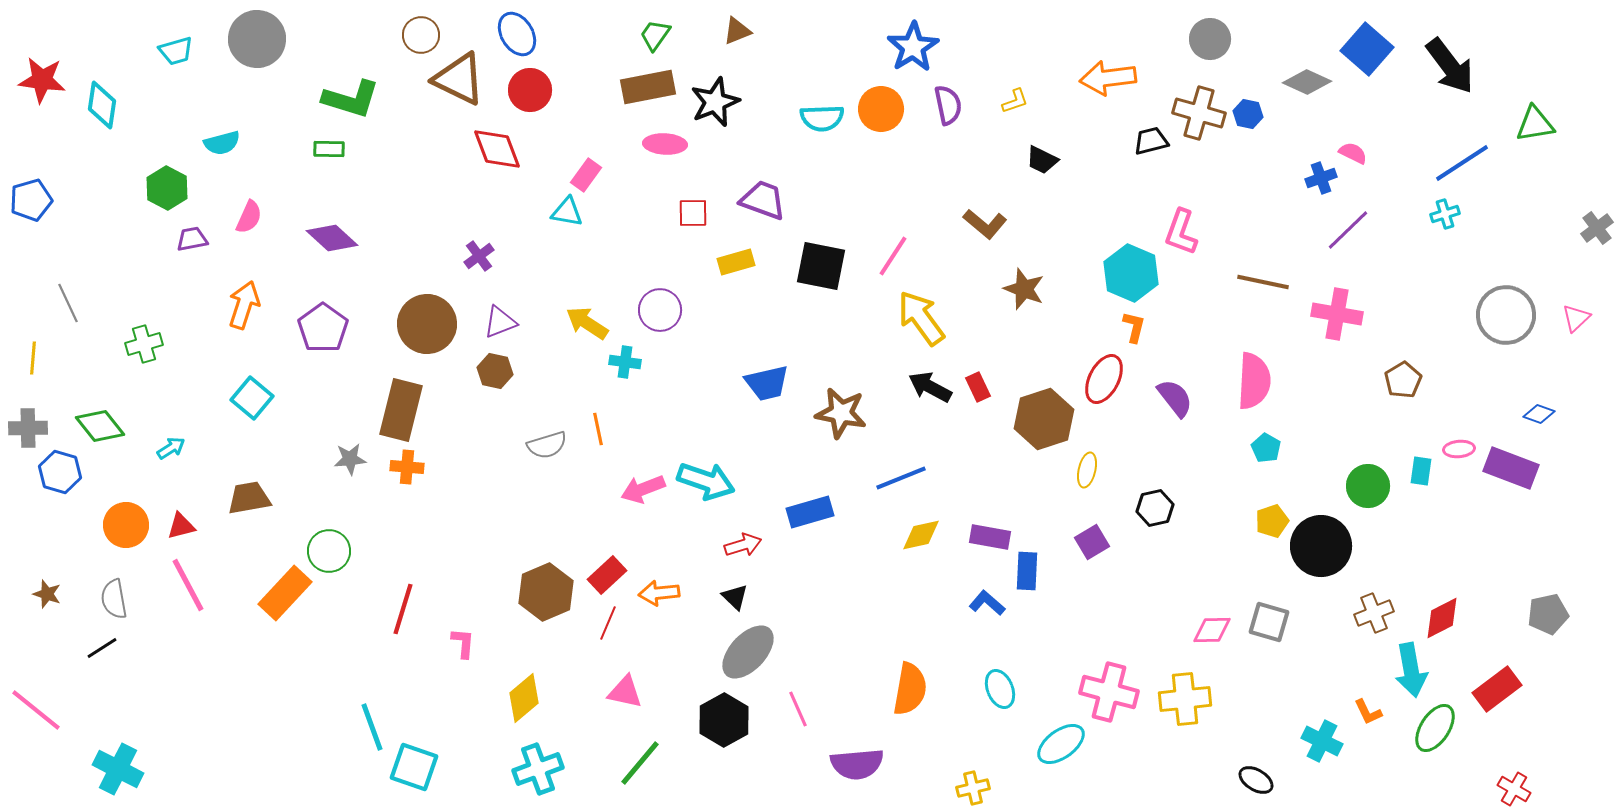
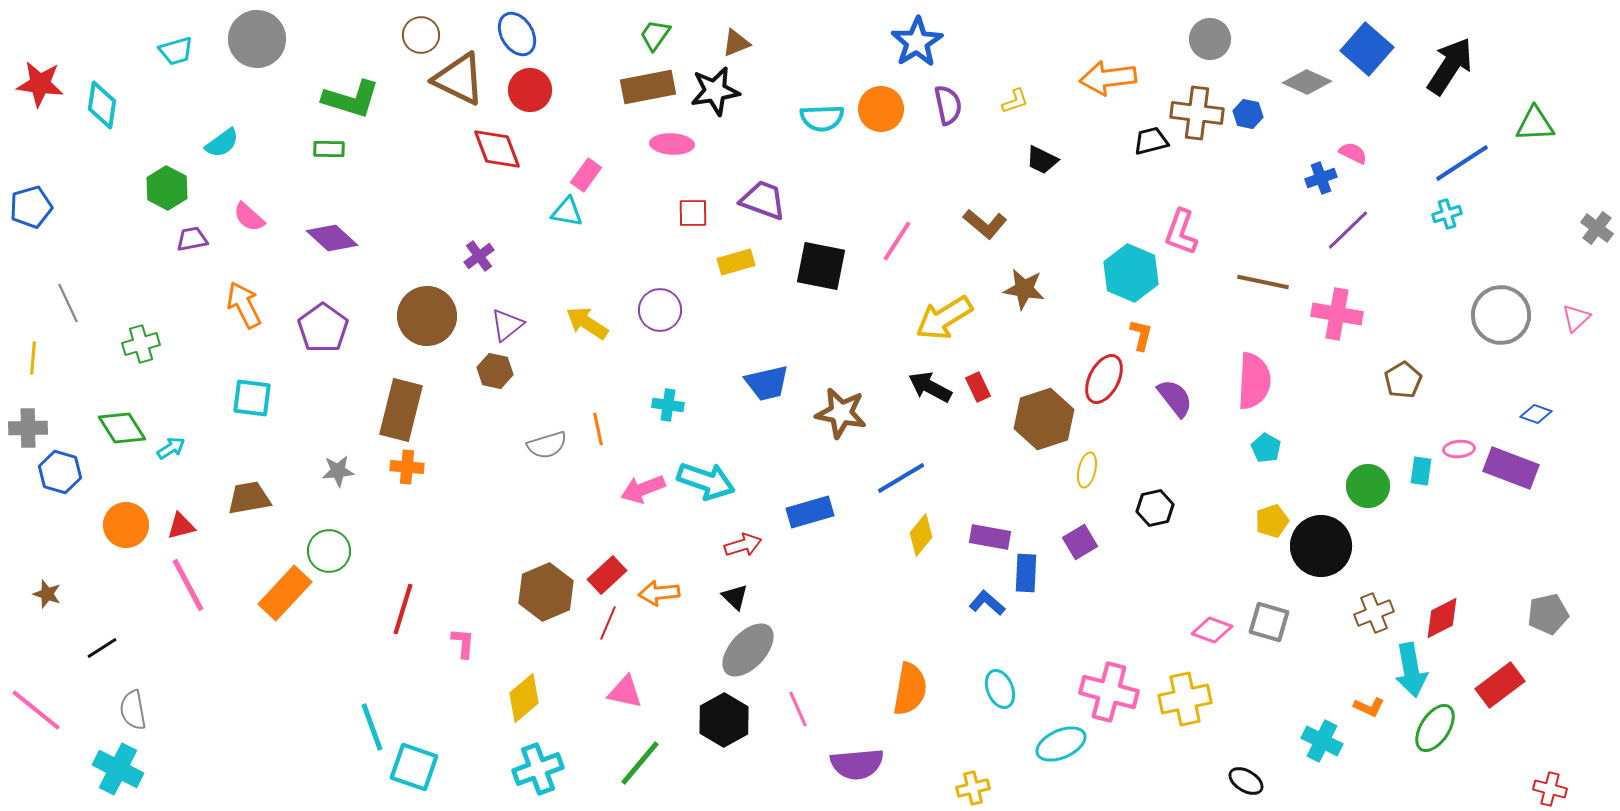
brown triangle at (737, 31): moved 1 px left, 12 px down
blue star at (913, 47): moved 4 px right, 5 px up
black arrow at (1450, 66): rotated 110 degrees counterclockwise
red star at (42, 80): moved 2 px left, 4 px down
black star at (715, 102): moved 11 px up; rotated 12 degrees clockwise
brown cross at (1199, 113): moved 2 px left; rotated 9 degrees counterclockwise
green triangle at (1535, 124): rotated 6 degrees clockwise
cyan semicircle at (222, 143): rotated 21 degrees counterclockwise
pink ellipse at (665, 144): moved 7 px right
blue pentagon at (31, 200): moved 7 px down
cyan cross at (1445, 214): moved 2 px right
pink semicircle at (249, 217): rotated 108 degrees clockwise
gray cross at (1597, 228): rotated 16 degrees counterclockwise
pink line at (893, 256): moved 4 px right, 15 px up
brown star at (1024, 289): rotated 12 degrees counterclockwise
orange arrow at (244, 305): rotated 45 degrees counterclockwise
gray circle at (1506, 315): moved 5 px left
yellow arrow at (921, 318): moved 23 px right; rotated 86 degrees counterclockwise
purple triangle at (500, 322): moved 7 px right, 3 px down; rotated 18 degrees counterclockwise
brown circle at (427, 324): moved 8 px up
orange L-shape at (1134, 327): moved 7 px right, 8 px down
green cross at (144, 344): moved 3 px left
cyan cross at (625, 362): moved 43 px right, 43 px down
cyan square at (252, 398): rotated 33 degrees counterclockwise
blue diamond at (1539, 414): moved 3 px left
green diamond at (100, 426): moved 22 px right, 2 px down; rotated 6 degrees clockwise
gray star at (350, 459): moved 12 px left, 12 px down
blue line at (901, 478): rotated 9 degrees counterclockwise
yellow diamond at (921, 535): rotated 39 degrees counterclockwise
purple square at (1092, 542): moved 12 px left
blue rectangle at (1027, 571): moved 1 px left, 2 px down
gray semicircle at (114, 599): moved 19 px right, 111 px down
pink diamond at (1212, 630): rotated 21 degrees clockwise
gray ellipse at (748, 652): moved 2 px up
red rectangle at (1497, 689): moved 3 px right, 4 px up
yellow cross at (1185, 699): rotated 6 degrees counterclockwise
orange L-shape at (1368, 712): moved 1 px right, 5 px up; rotated 40 degrees counterclockwise
cyan ellipse at (1061, 744): rotated 12 degrees clockwise
black ellipse at (1256, 780): moved 10 px left, 1 px down
red cross at (1514, 789): moved 36 px right; rotated 16 degrees counterclockwise
